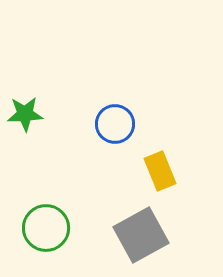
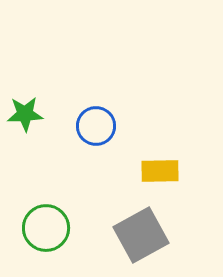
blue circle: moved 19 px left, 2 px down
yellow rectangle: rotated 69 degrees counterclockwise
